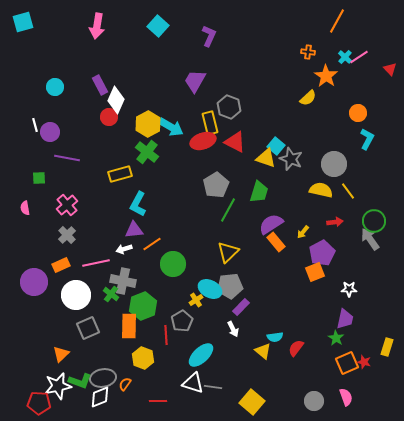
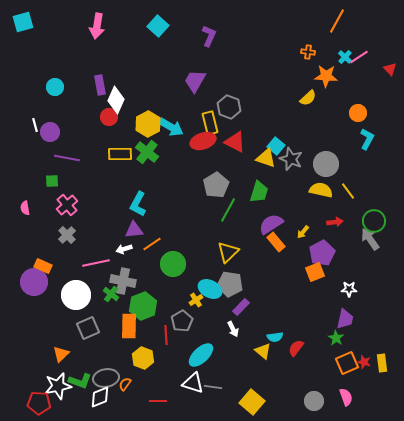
orange star at (326, 76): rotated 30 degrees counterclockwise
purple rectangle at (100, 85): rotated 18 degrees clockwise
gray circle at (334, 164): moved 8 px left
yellow rectangle at (120, 174): moved 20 px up; rotated 15 degrees clockwise
green square at (39, 178): moved 13 px right, 3 px down
orange rectangle at (61, 265): moved 18 px left, 1 px down; rotated 48 degrees clockwise
gray pentagon at (230, 286): moved 2 px up; rotated 15 degrees clockwise
yellow rectangle at (387, 347): moved 5 px left, 16 px down; rotated 24 degrees counterclockwise
gray ellipse at (103, 378): moved 3 px right
